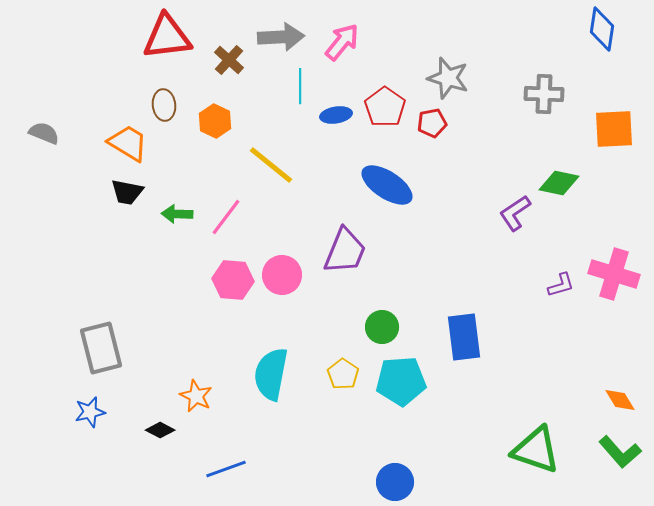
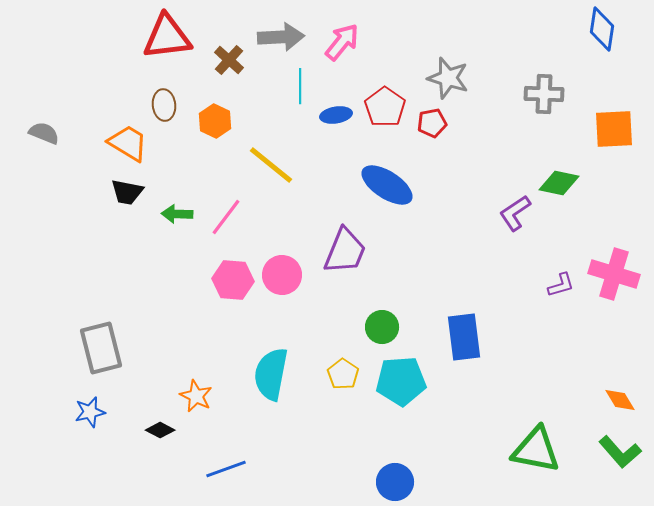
green triangle at (536, 450): rotated 8 degrees counterclockwise
